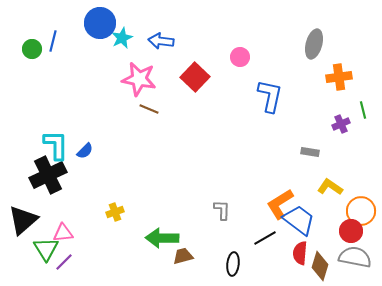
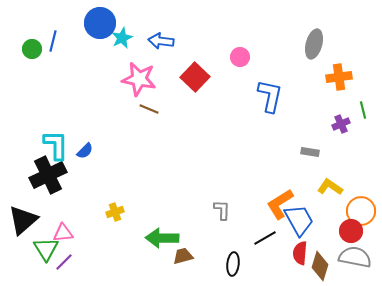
blue trapezoid: rotated 24 degrees clockwise
